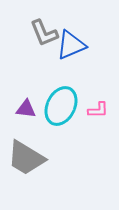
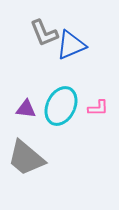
pink L-shape: moved 2 px up
gray trapezoid: rotated 9 degrees clockwise
